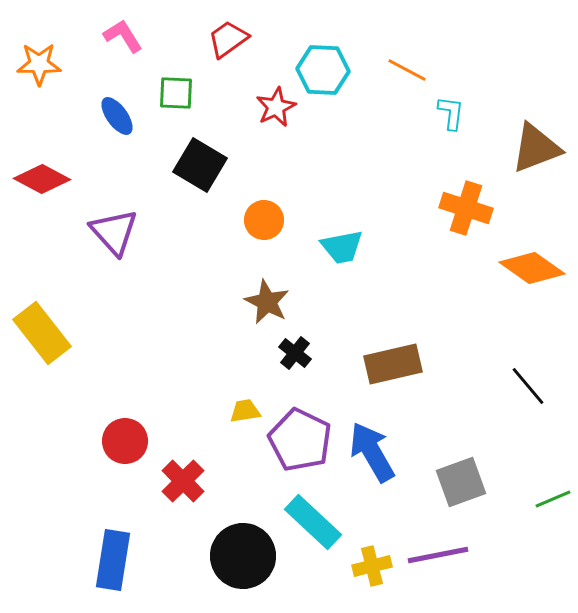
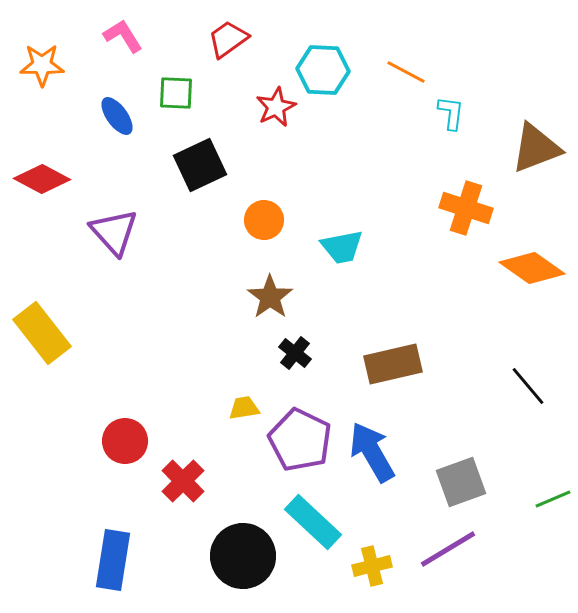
orange star: moved 3 px right, 1 px down
orange line: moved 1 px left, 2 px down
black square: rotated 34 degrees clockwise
brown star: moved 3 px right, 5 px up; rotated 9 degrees clockwise
yellow trapezoid: moved 1 px left, 3 px up
purple line: moved 10 px right, 6 px up; rotated 20 degrees counterclockwise
